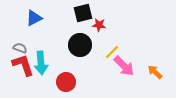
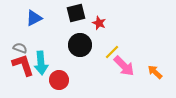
black square: moved 7 px left
red star: moved 2 px up; rotated 16 degrees clockwise
red circle: moved 7 px left, 2 px up
